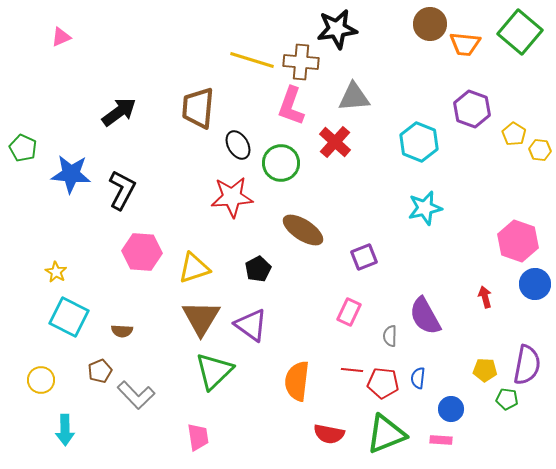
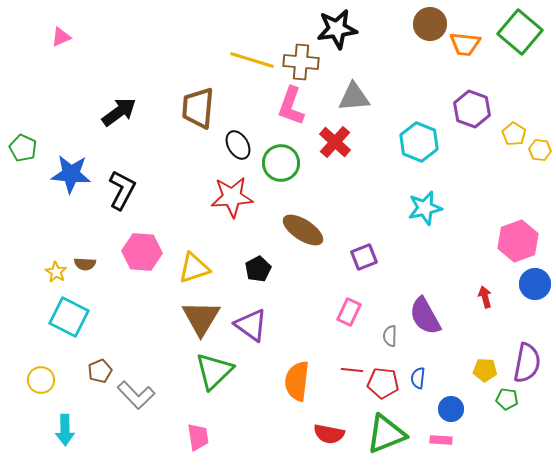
pink hexagon at (518, 241): rotated 21 degrees clockwise
brown semicircle at (122, 331): moved 37 px left, 67 px up
purple semicircle at (527, 365): moved 2 px up
